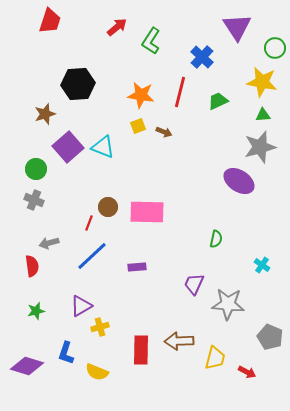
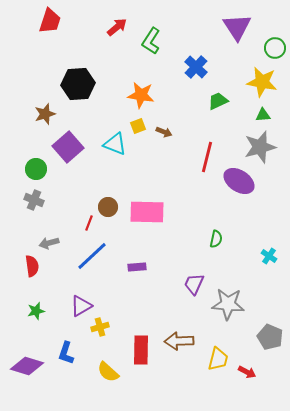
blue cross at (202, 57): moved 6 px left, 10 px down
red line at (180, 92): moved 27 px right, 65 px down
cyan triangle at (103, 147): moved 12 px right, 3 px up
cyan cross at (262, 265): moved 7 px right, 9 px up
yellow trapezoid at (215, 358): moved 3 px right, 1 px down
yellow semicircle at (97, 372): moved 11 px right; rotated 20 degrees clockwise
